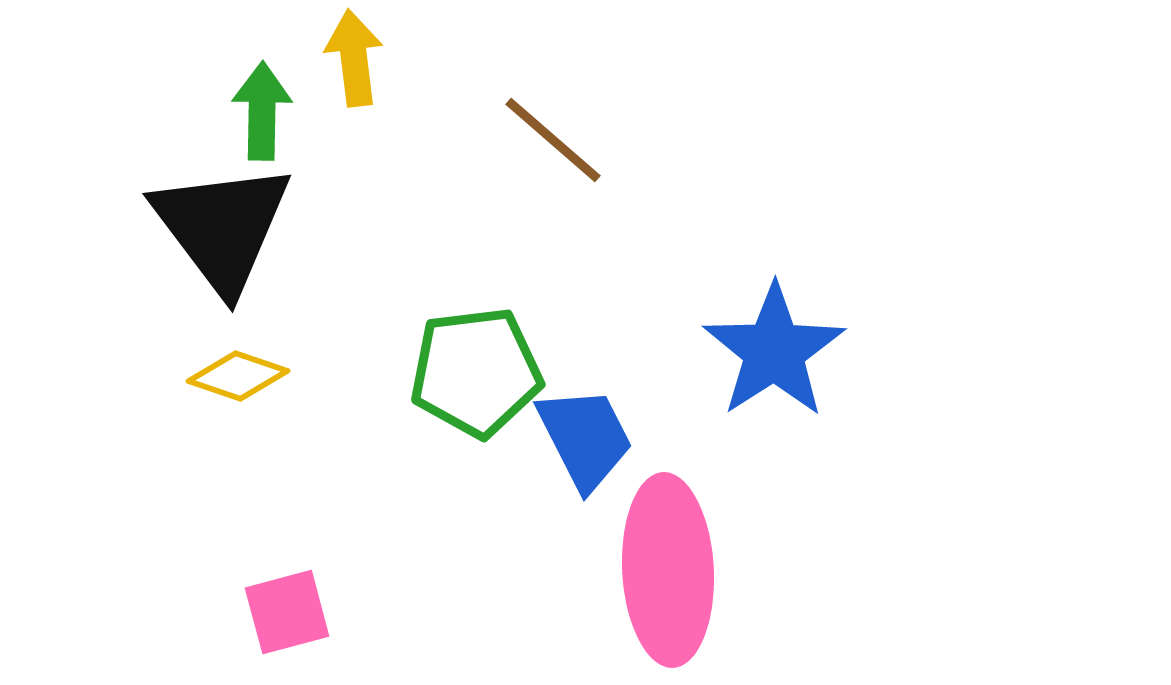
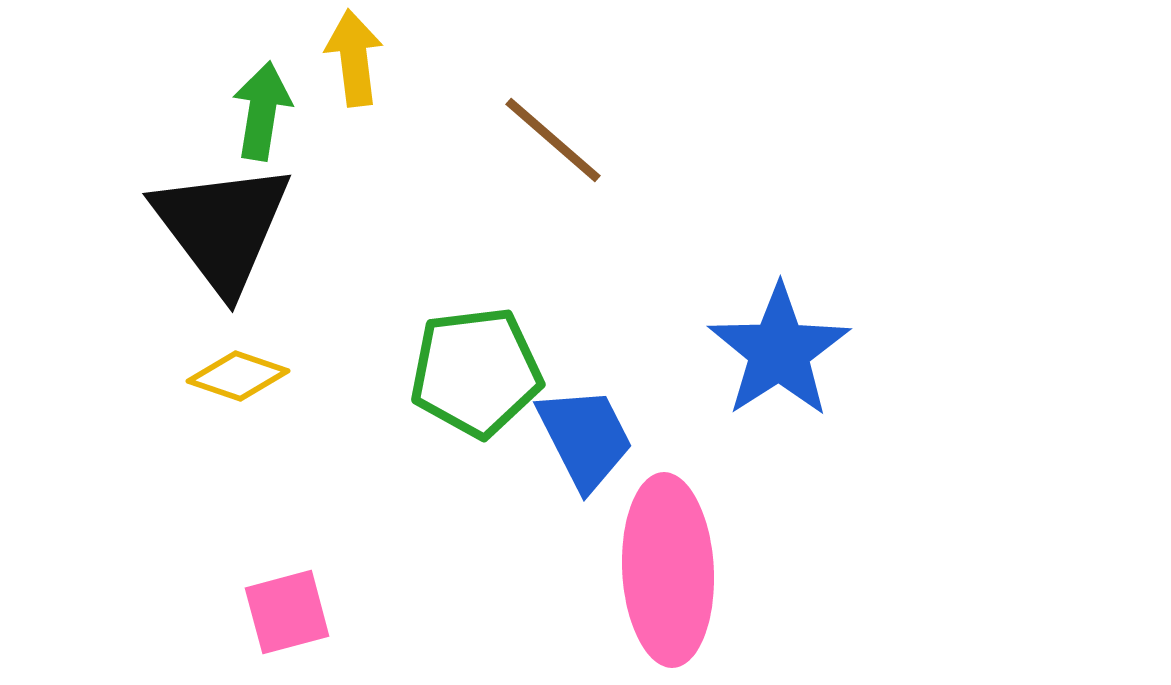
green arrow: rotated 8 degrees clockwise
blue star: moved 5 px right
